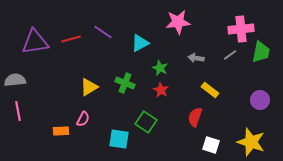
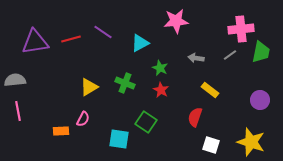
pink star: moved 2 px left, 1 px up
